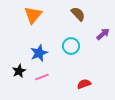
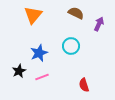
brown semicircle: moved 2 px left, 1 px up; rotated 21 degrees counterclockwise
purple arrow: moved 4 px left, 10 px up; rotated 24 degrees counterclockwise
red semicircle: moved 1 px down; rotated 88 degrees counterclockwise
